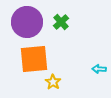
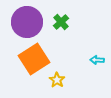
orange square: rotated 28 degrees counterclockwise
cyan arrow: moved 2 px left, 9 px up
yellow star: moved 4 px right, 2 px up
